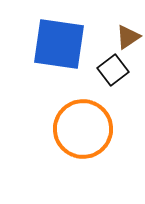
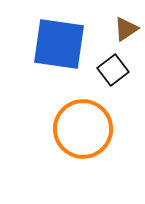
brown triangle: moved 2 px left, 8 px up
